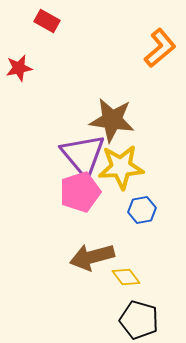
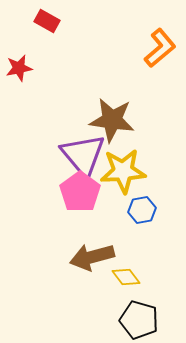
yellow star: moved 2 px right, 4 px down
pink pentagon: rotated 18 degrees counterclockwise
